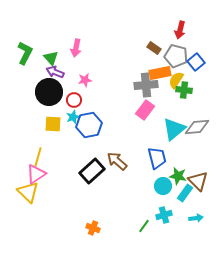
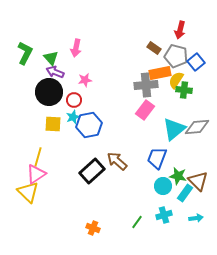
blue trapezoid: rotated 145 degrees counterclockwise
green line: moved 7 px left, 4 px up
